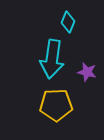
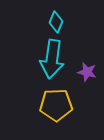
cyan diamond: moved 12 px left
